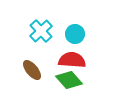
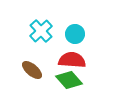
brown ellipse: rotated 10 degrees counterclockwise
